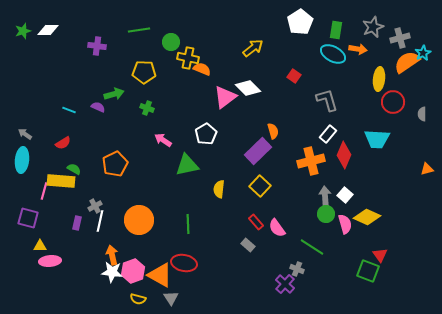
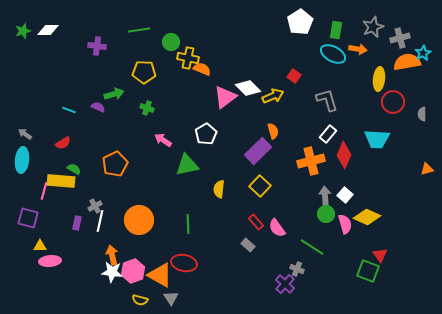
yellow arrow at (253, 48): moved 20 px right, 48 px down; rotated 15 degrees clockwise
orange semicircle at (407, 62): rotated 24 degrees clockwise
yellow semicircle at (138, 299): moved 2 px right, 1 px down
